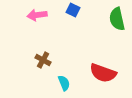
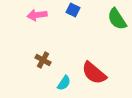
green semicircle: rotated 20 degrees counterclockwise
red semicircle: moved 9 px left; rotated 20 degrees clockwise
cyan semicircle: rotated 56 degrees clockwise
